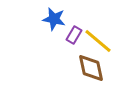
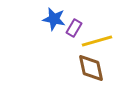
purple rectangle: moved 7 px up
yellow line: moved 1 px left; rotated 56 degrees counterclockwise
